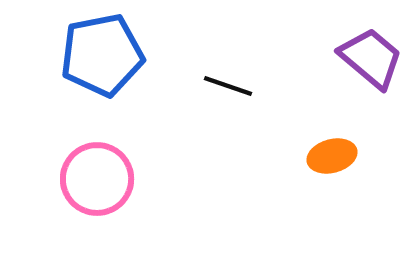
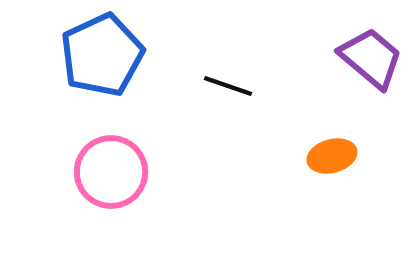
blue pentagon: rotated 14 degrees counterclockwise
pink circle: moved 14 px right, 7 px up
